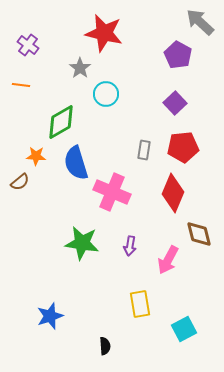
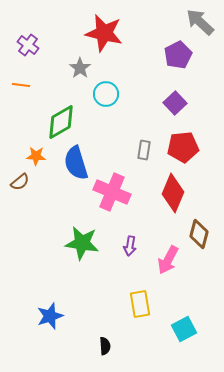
purple pentagon: rotated 16 degrees clockwise
brown diamond: rotated 28 degrees clockwise
